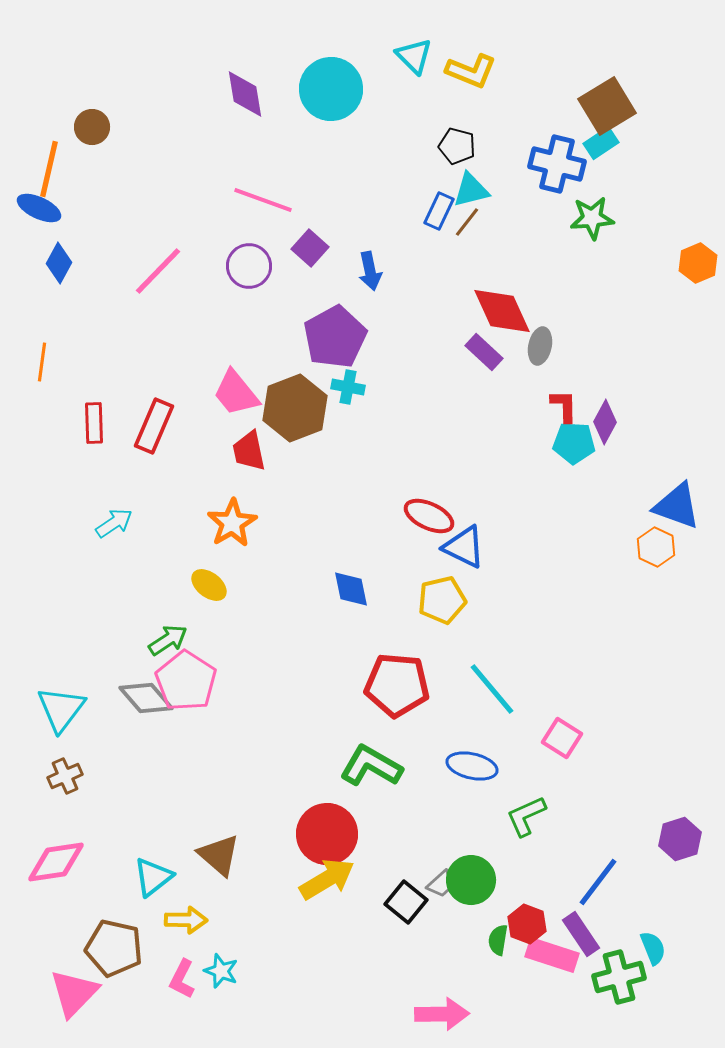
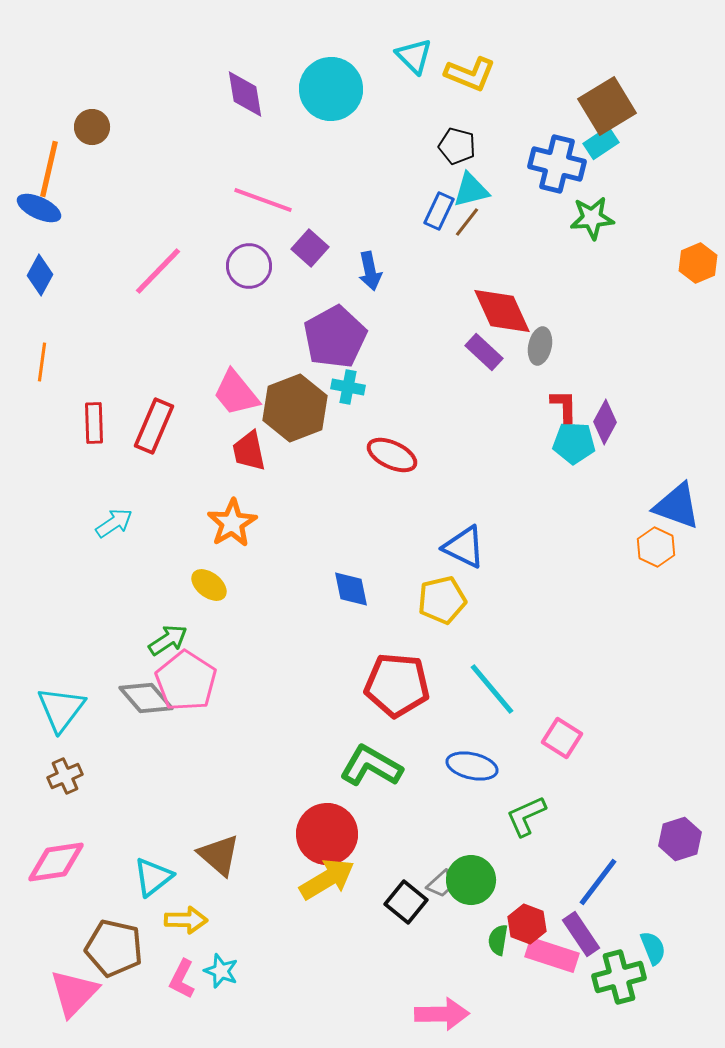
yellow L-shape at (471, 71): moved 1 px left, 3 px down
blue diamond at (59, 263): moved 19 px left, 12 px down
red ellipse at (429, 516): moved 37 px left, 61 px up
